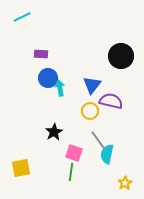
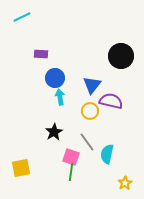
blue circle: moved 7 px right
cyan arrow: moved 9 px down
gray line: moved 11 px left, 2 px down
pink square: moved 3 px left, 4 px down
